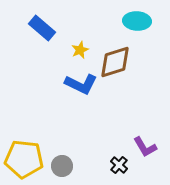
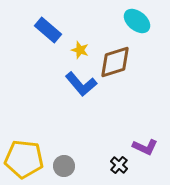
cyan ellipse: rotated 36 degrees clockwise
blue rectangle: moved 6 px right, 2 px down
yellow star: rotated 30 degrees counterclockwise
blue L-shape: rotated 24 degrees clockwise
purple L-shape: rotated 35 degrees counterclockwise
gray circle: moved 2 px right
